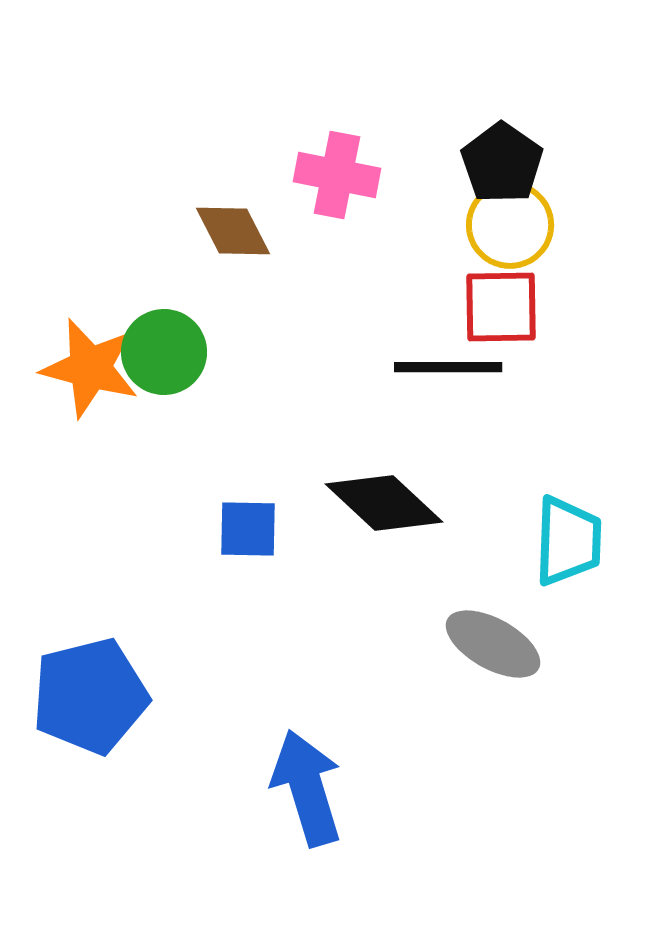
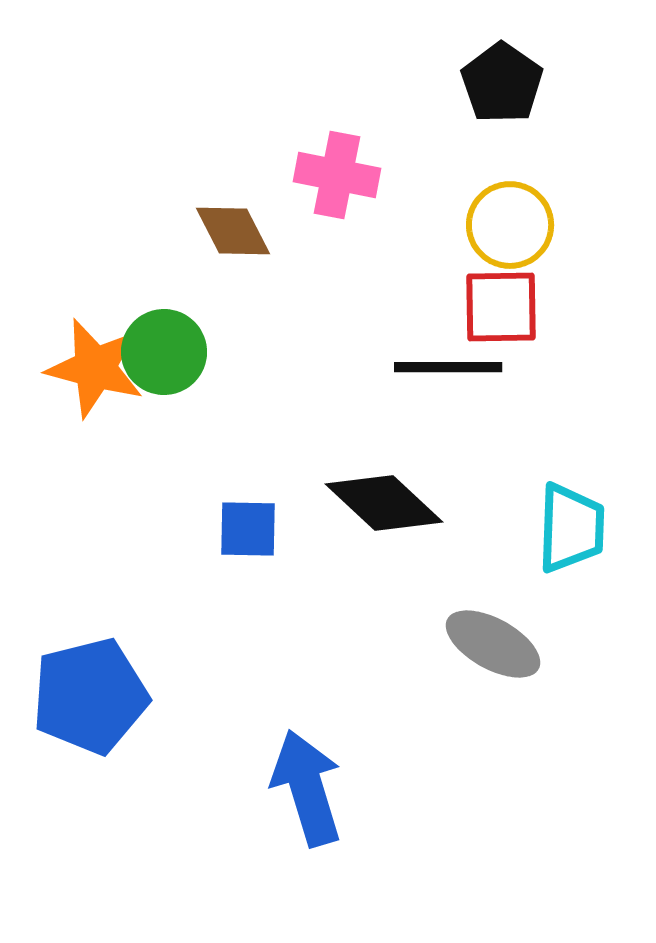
black pentagon: moved 80 px up
orange star: moved 5 px right
cyan trapezoid: moved 3 px right, 13 px up
